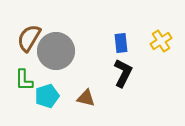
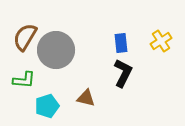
brown semicircle: moved 4 px left, 1 px up
gray circle: moved 1 px up
green L-shape: rotated 85 degrees counterclockwise
cyan pentagon: moved 10 px down
